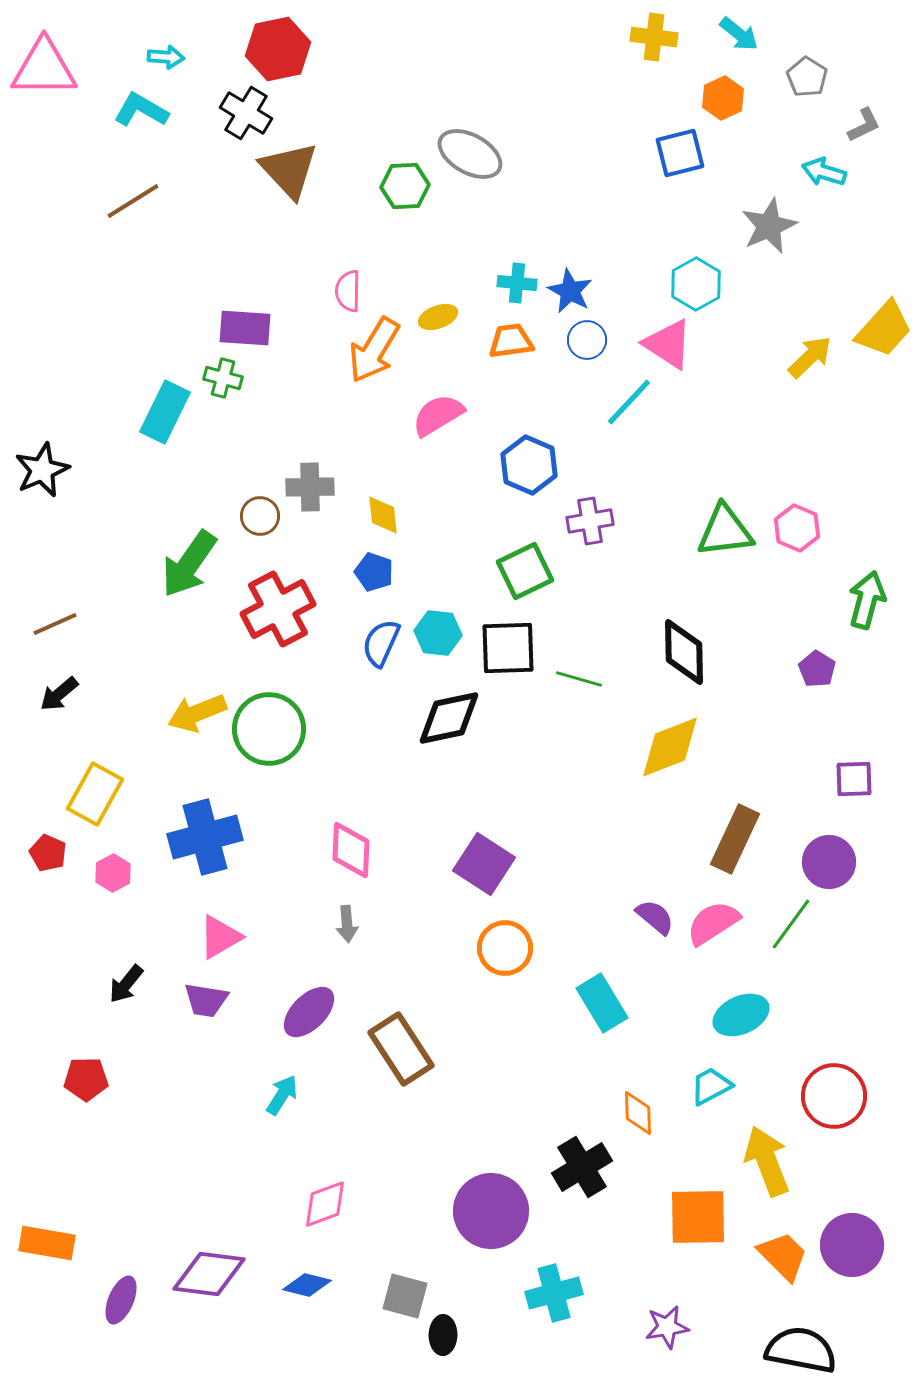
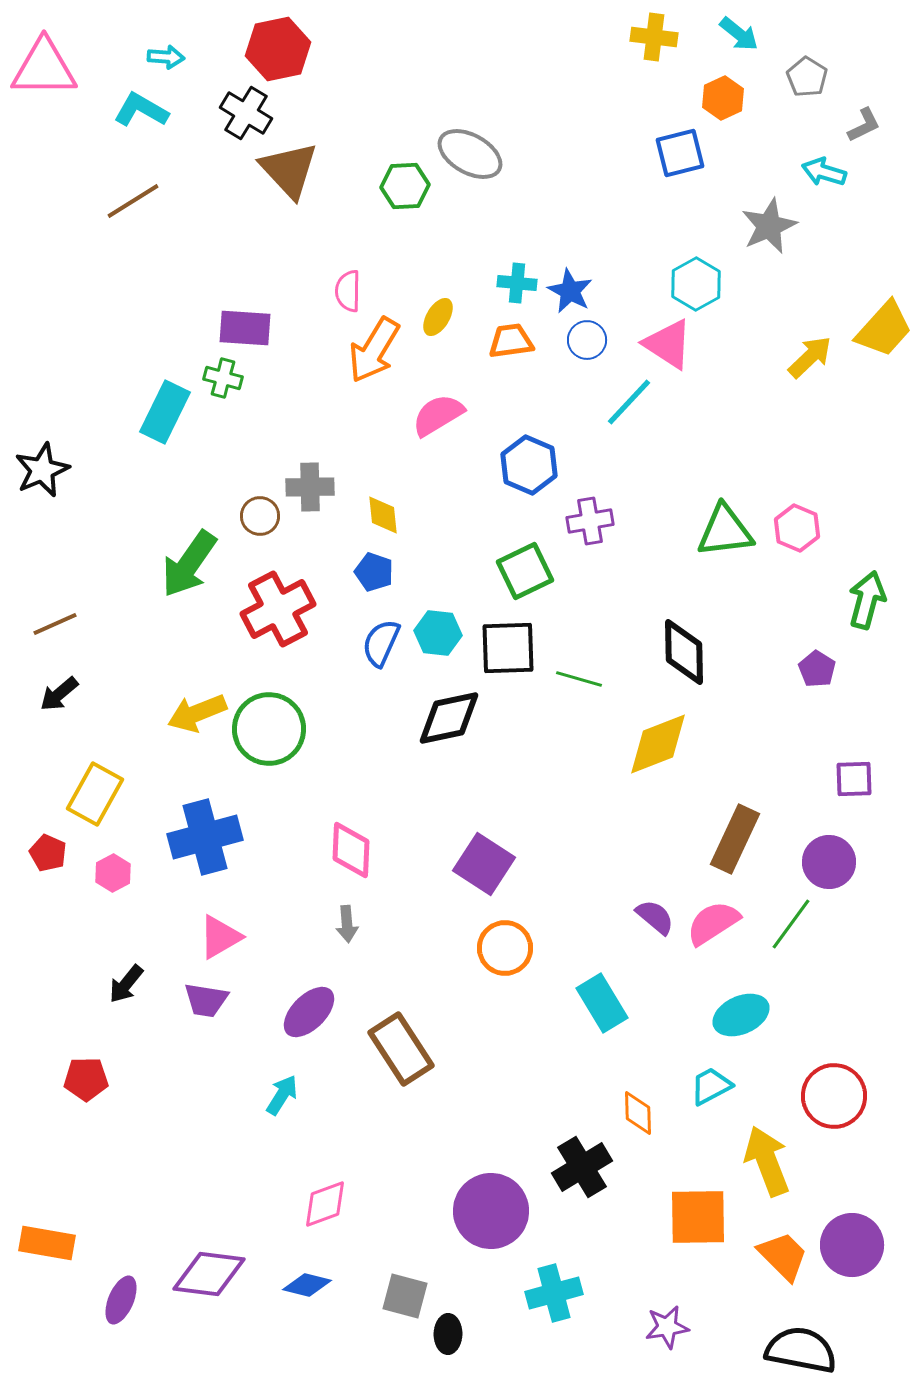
yellow ellipse at (438, 317): rotated 39 degrees counterclockwise
yellow diamond at (670, 747): moved 12 px left, 3 px up
black ellipse at (443, 1335): moved 5 px right, 1 px up
